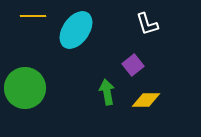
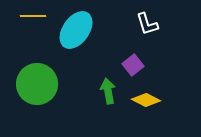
green circle: moved 12 px right, 4 px up
green arrow: moved 1 px right, 1 px up
yellow diamond: rotated 28 degrees clockwise
